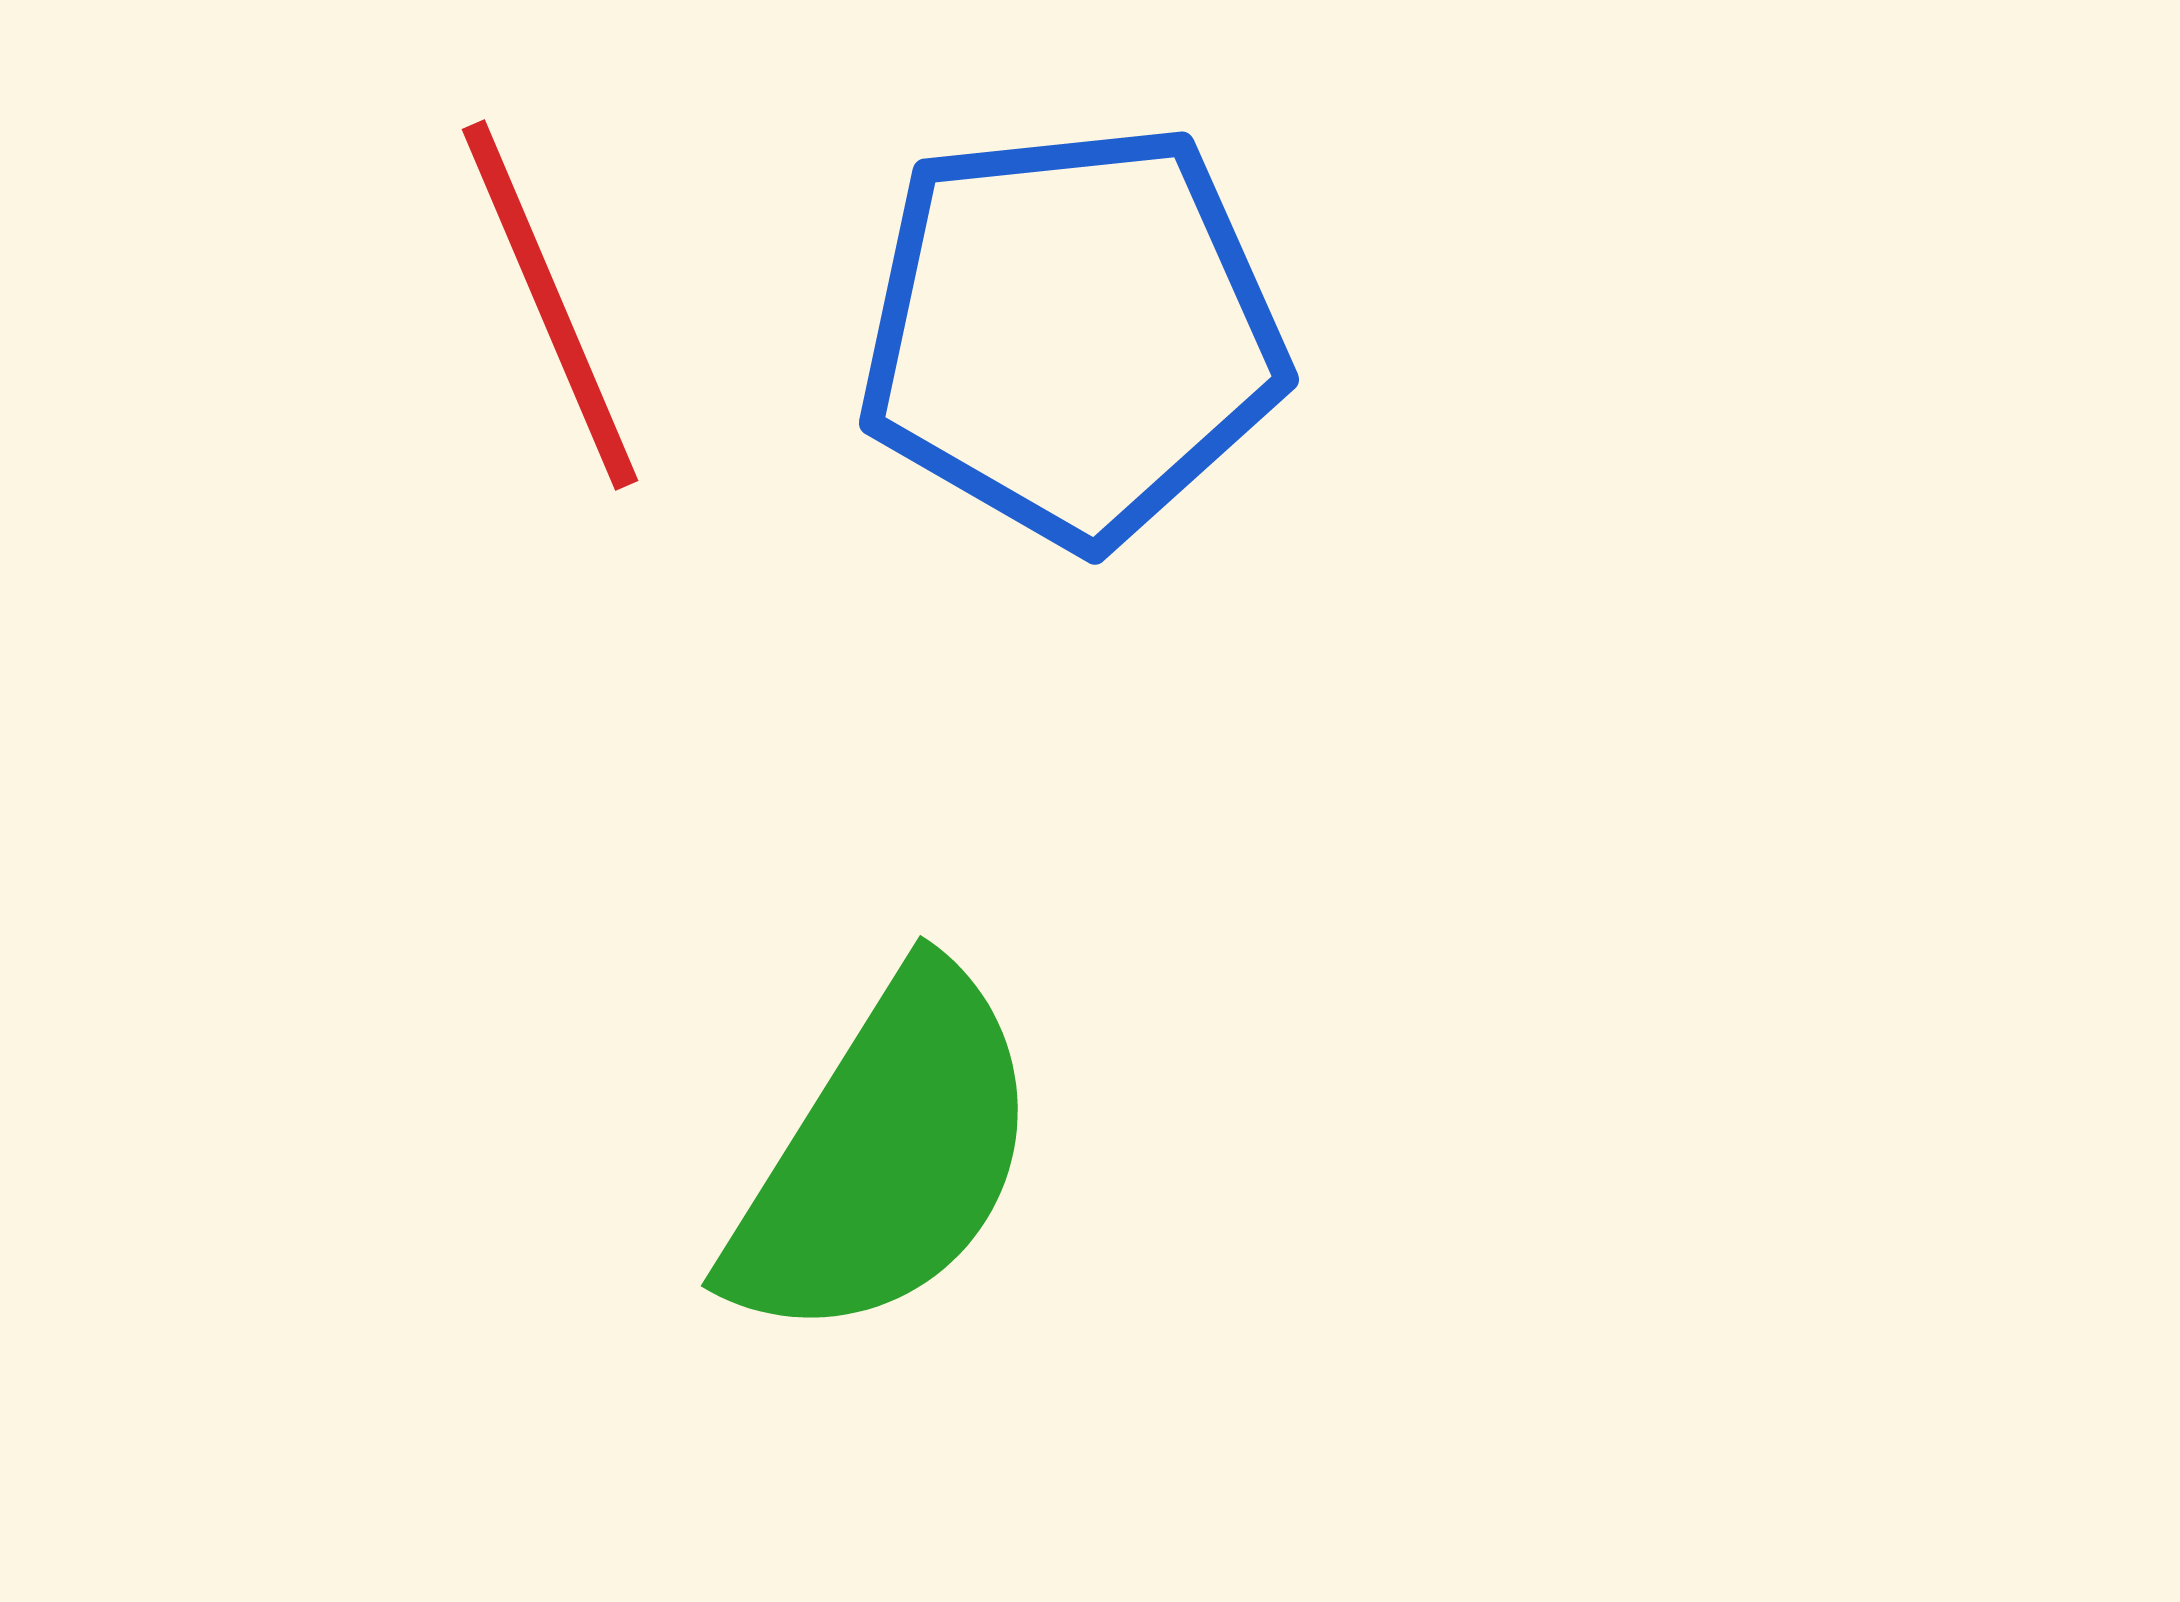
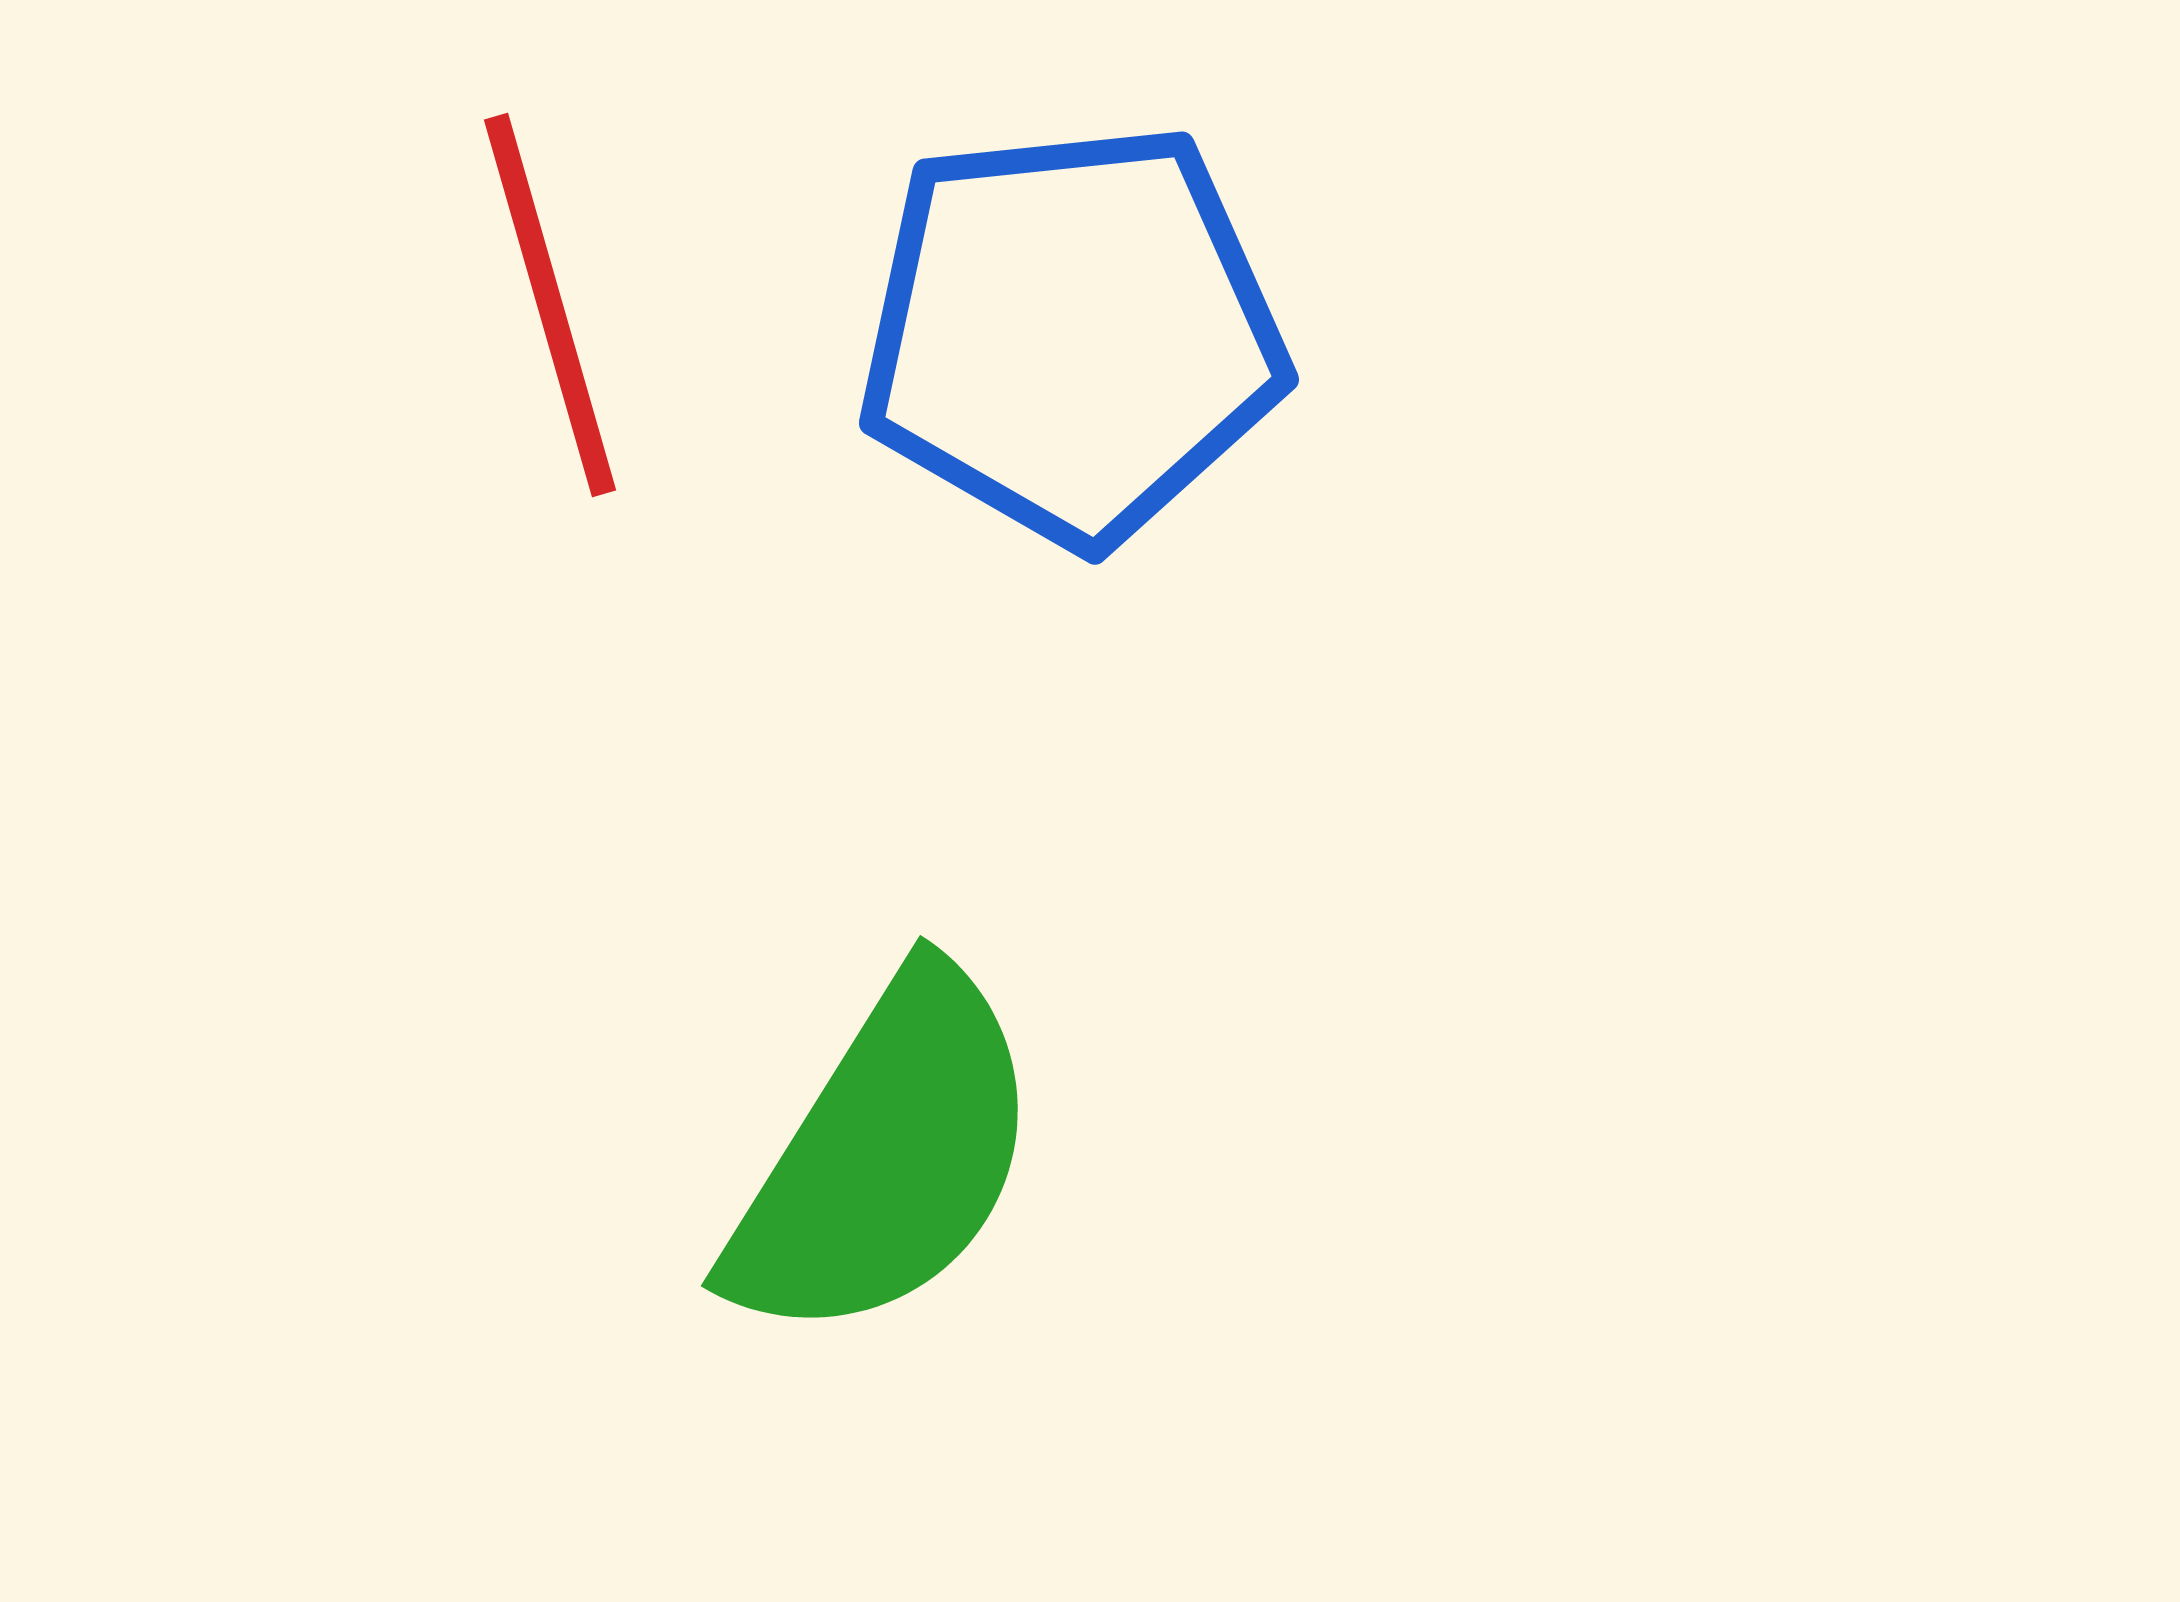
red line: rotated 7 degrees clockwise
